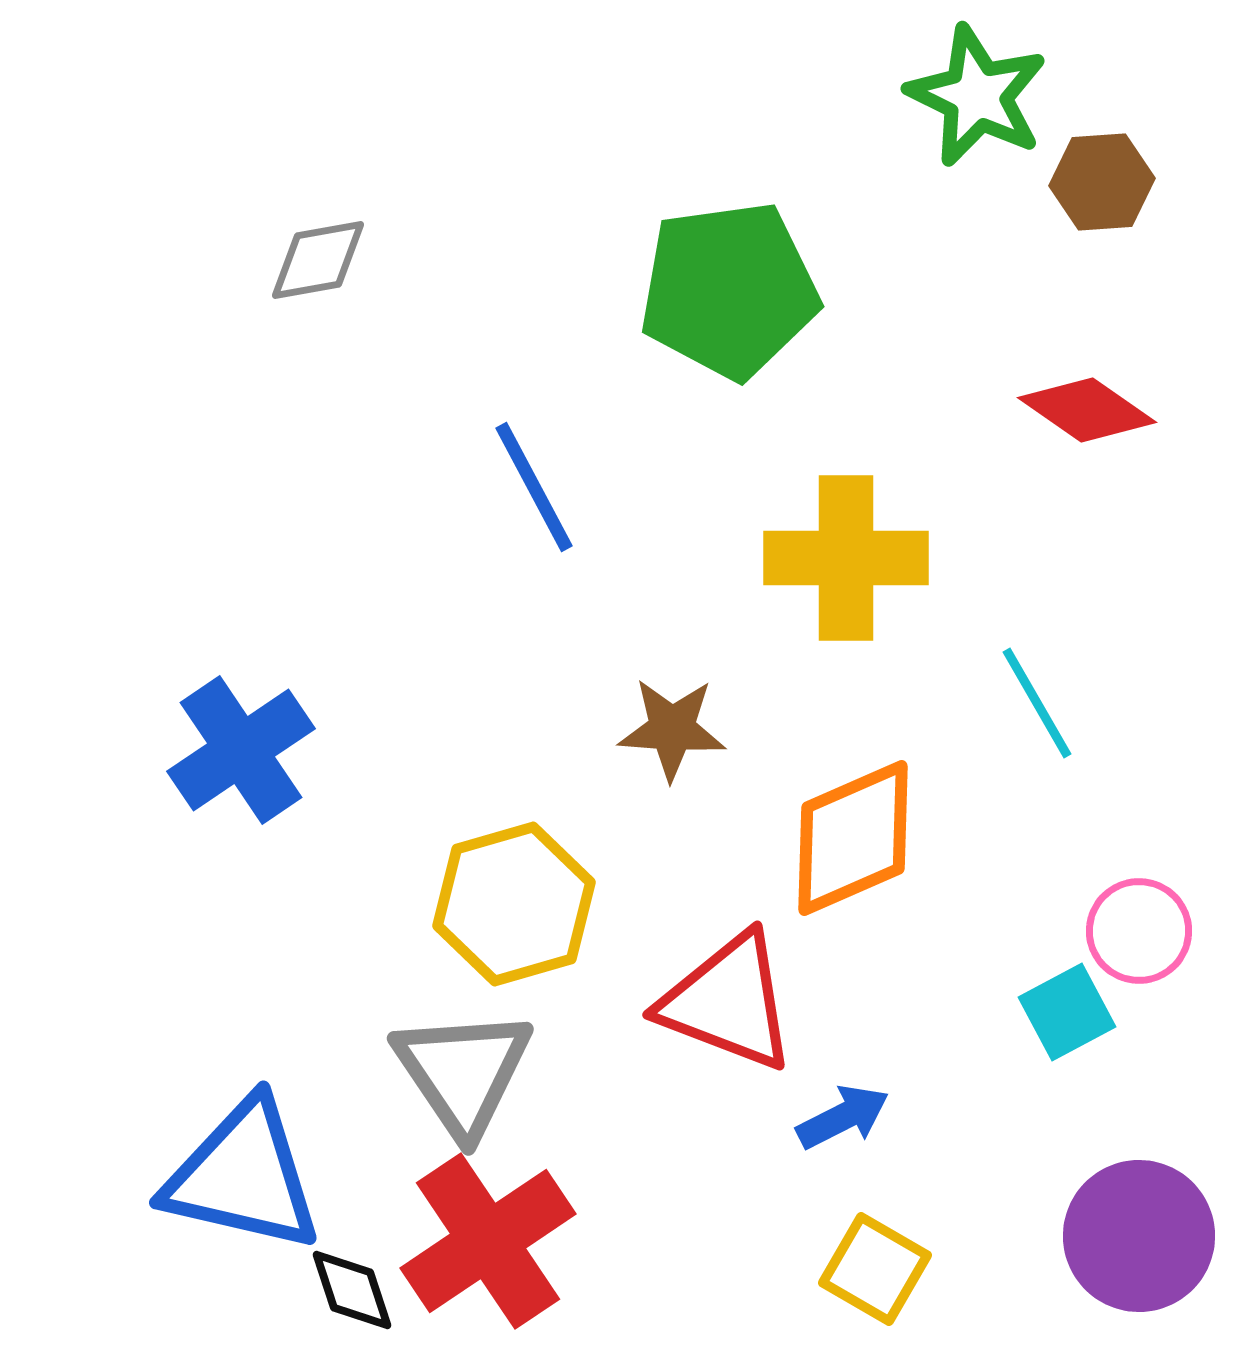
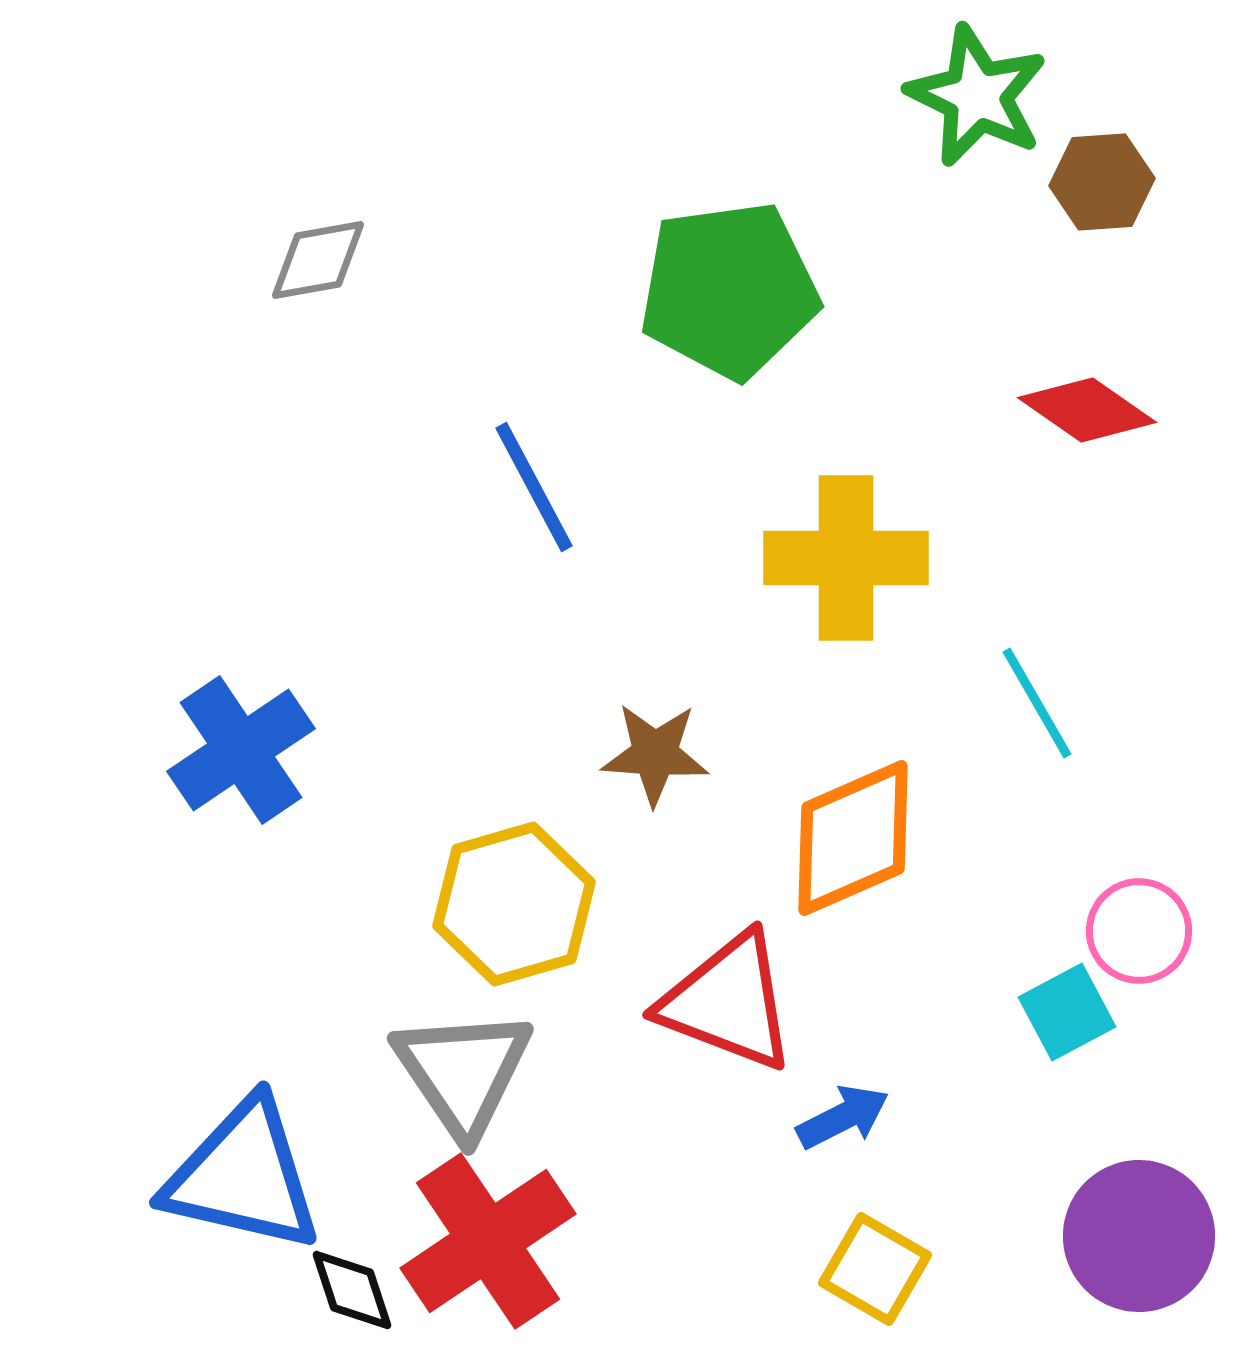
brown star: moved 17 px left, 25 px down
